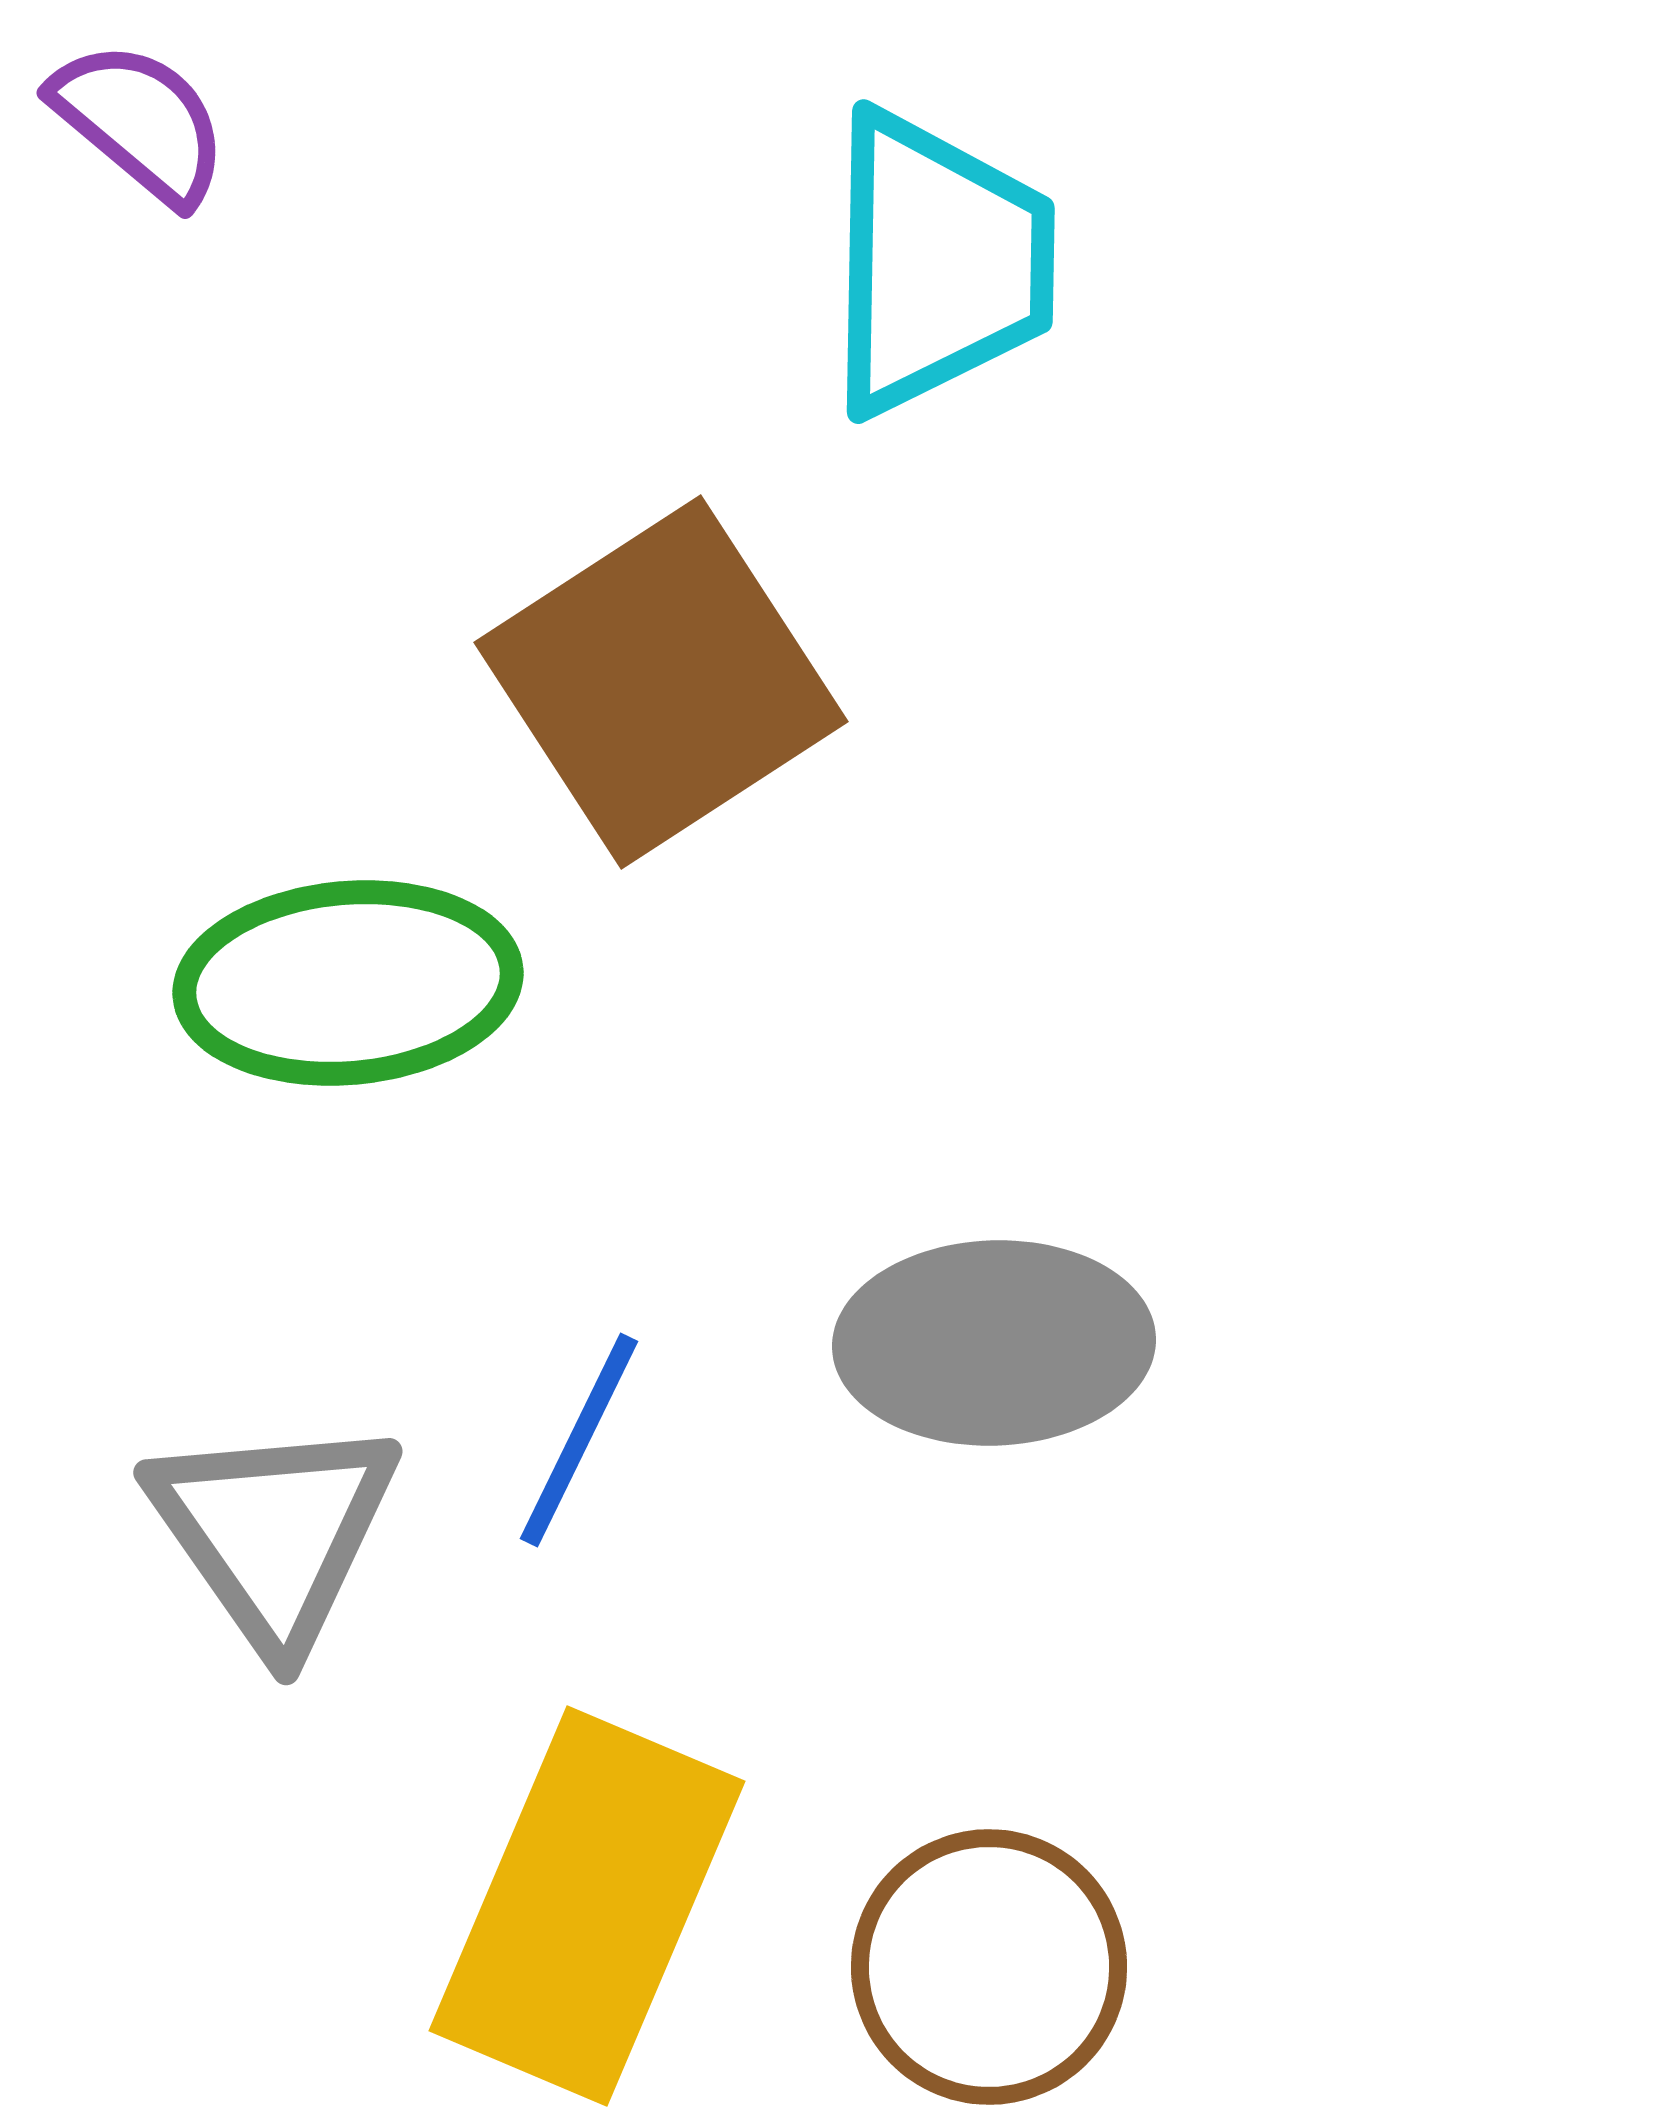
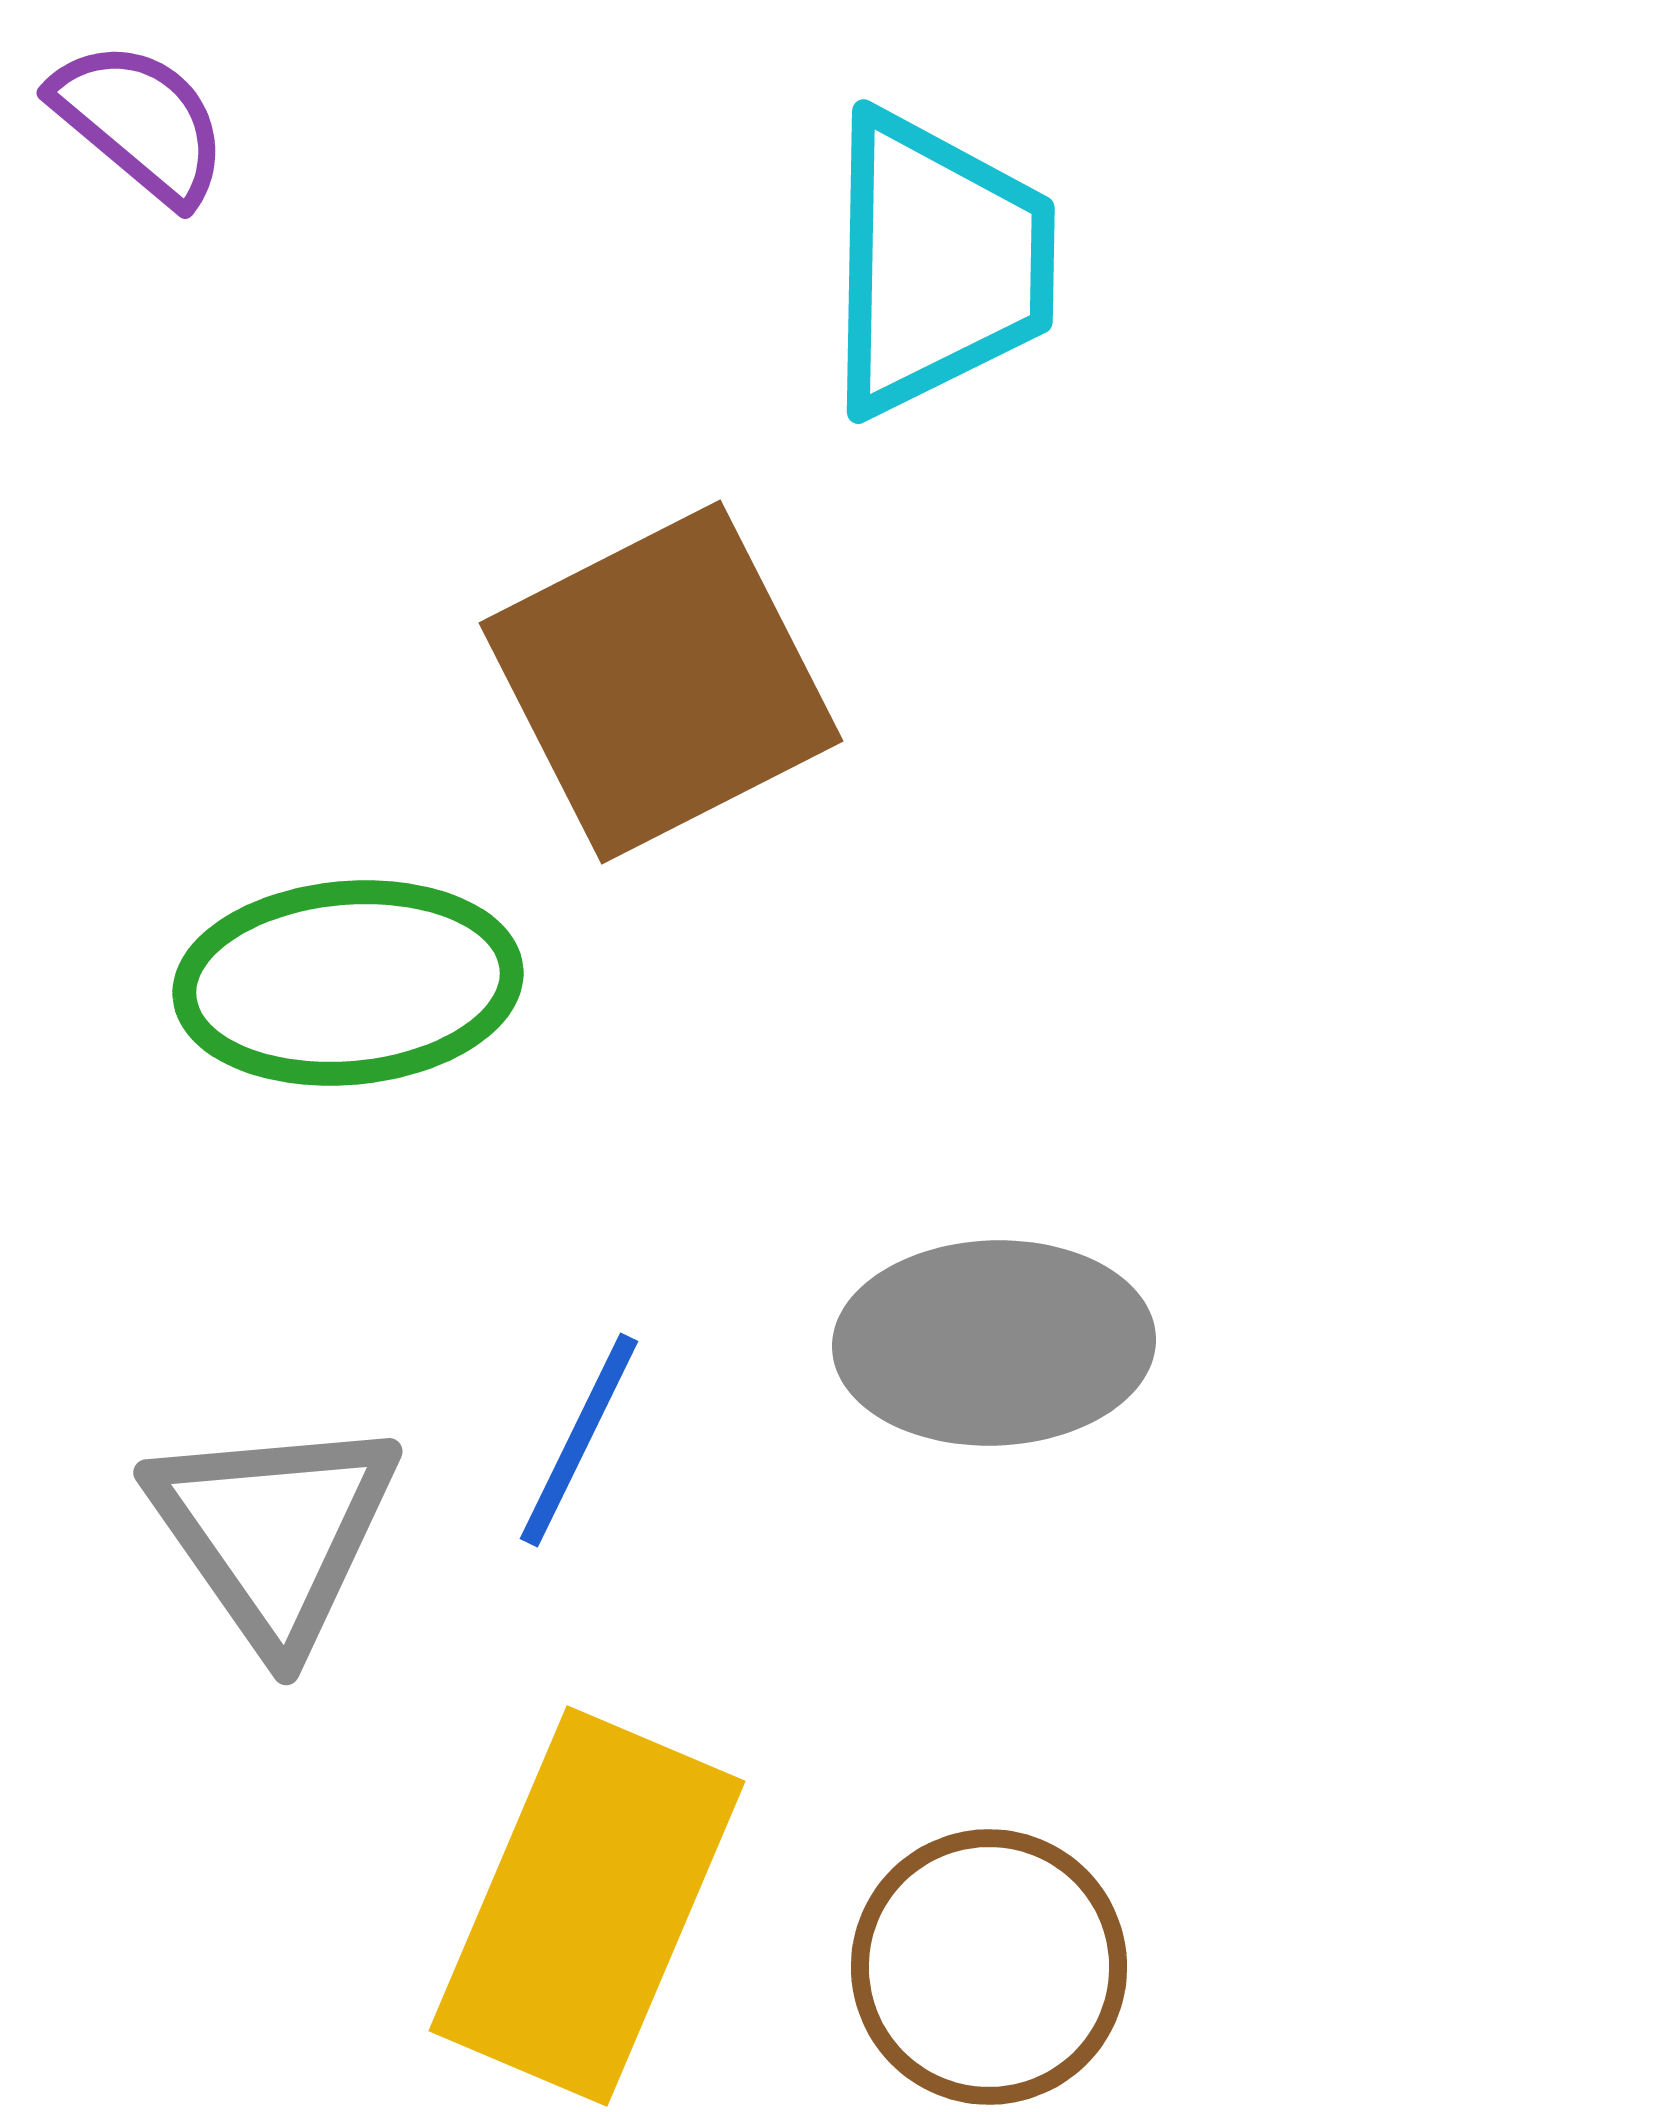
brown square: rotated 6 degrees clockwise
